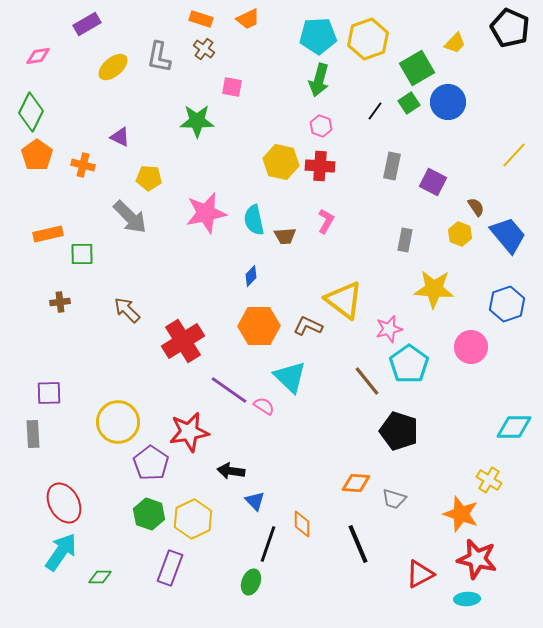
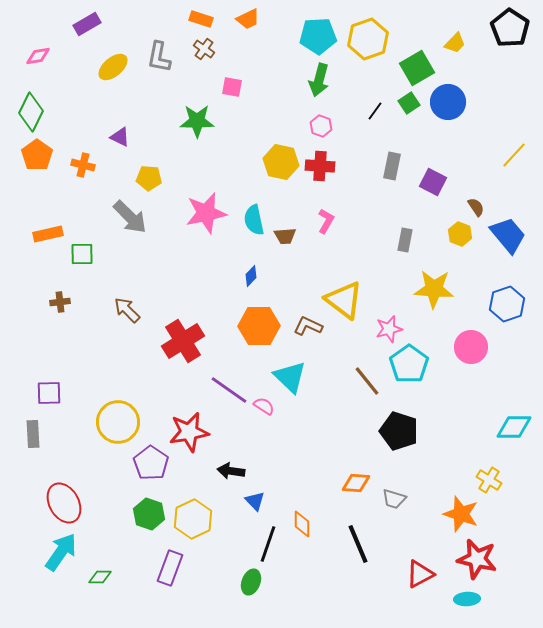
black pentagon at (510, 28): rotated 9 degrees clockwise
